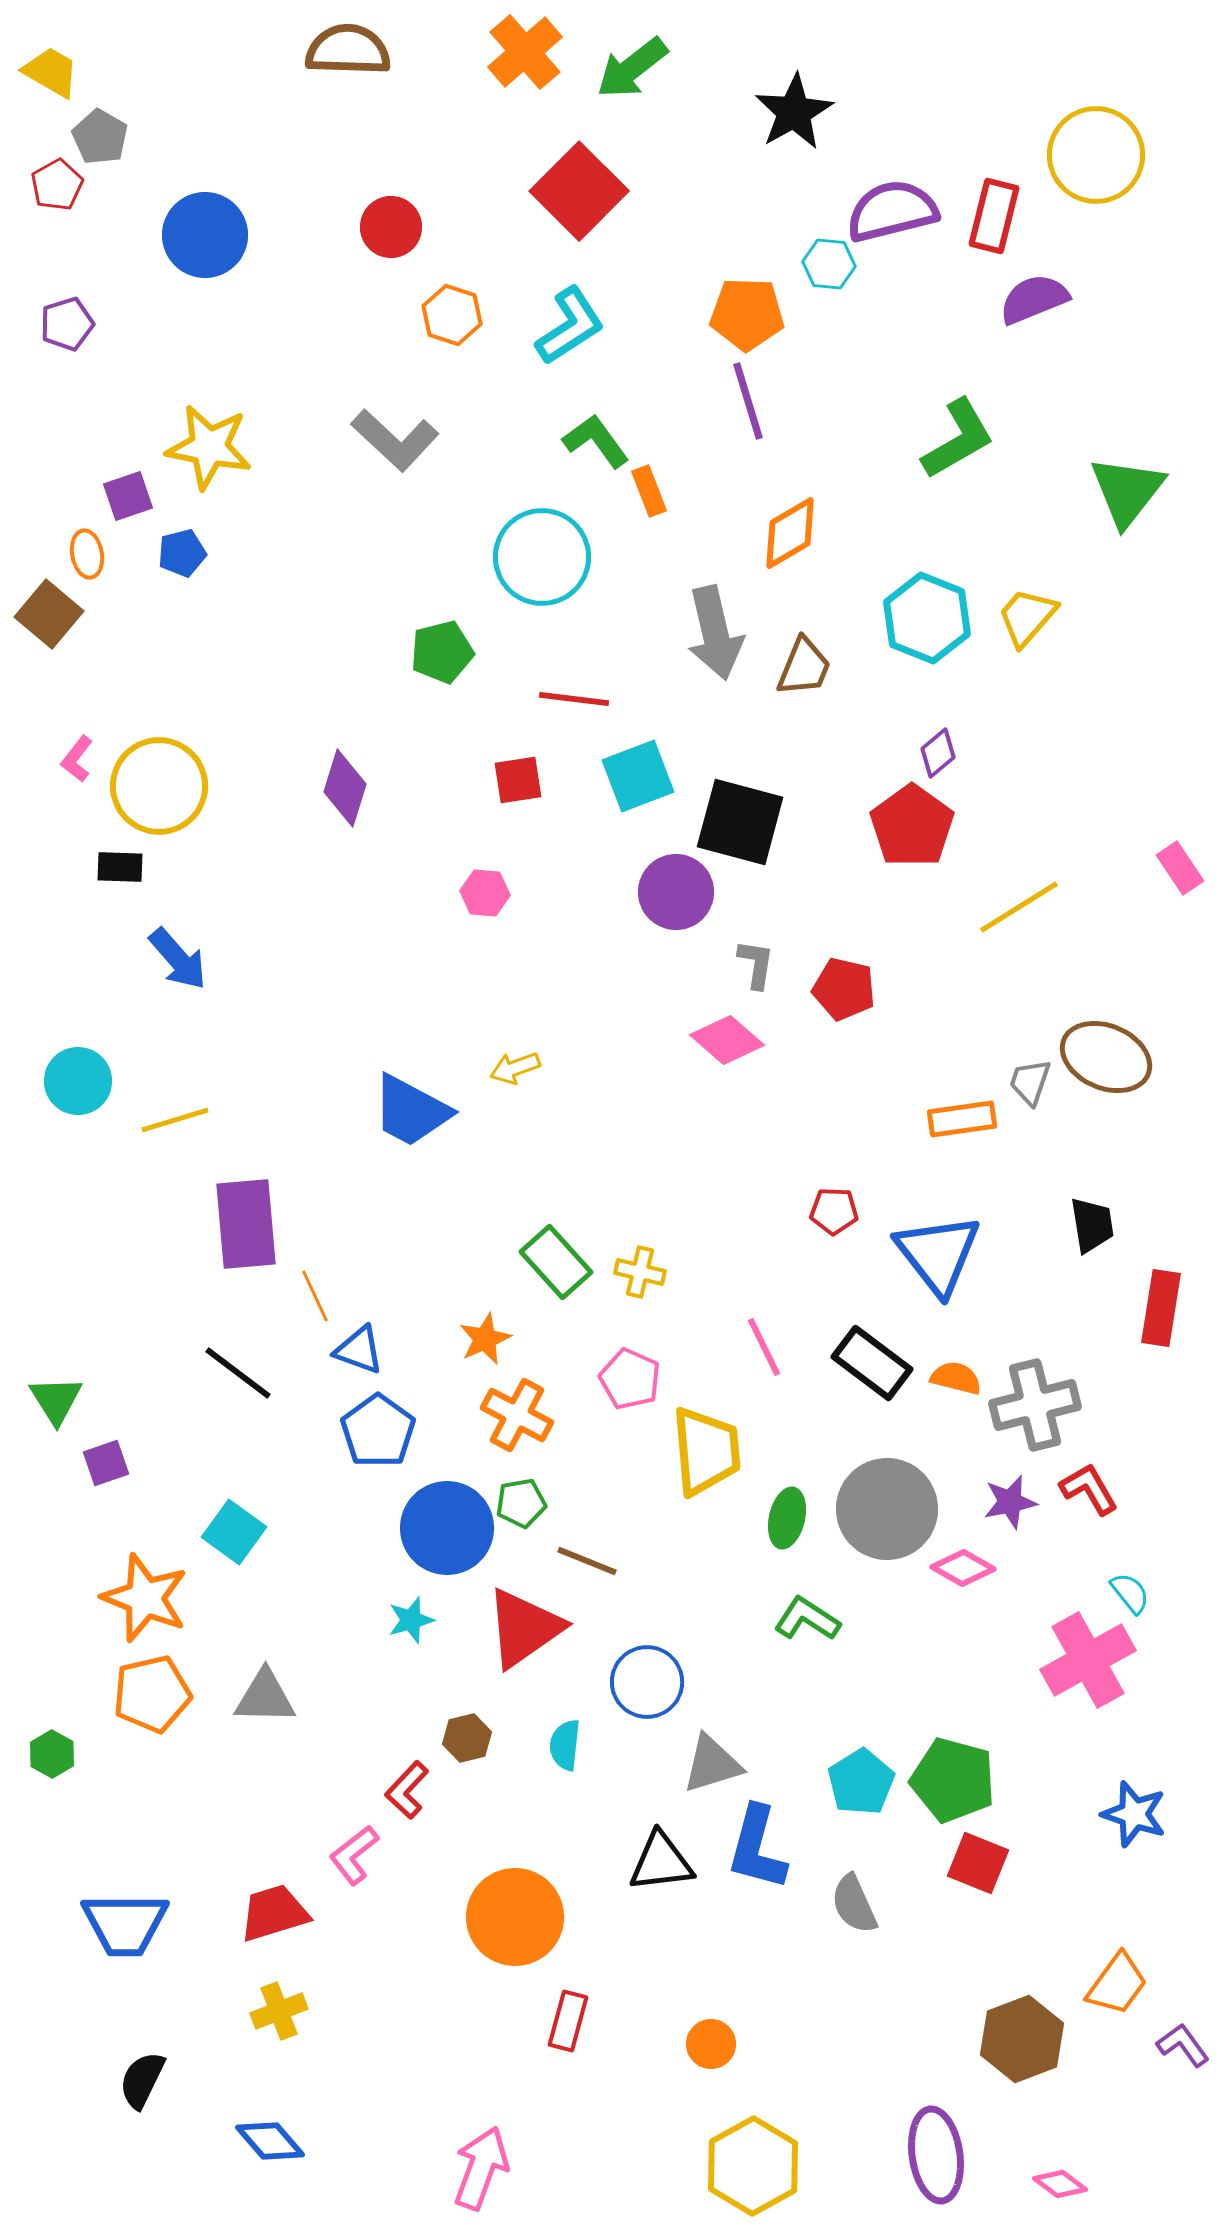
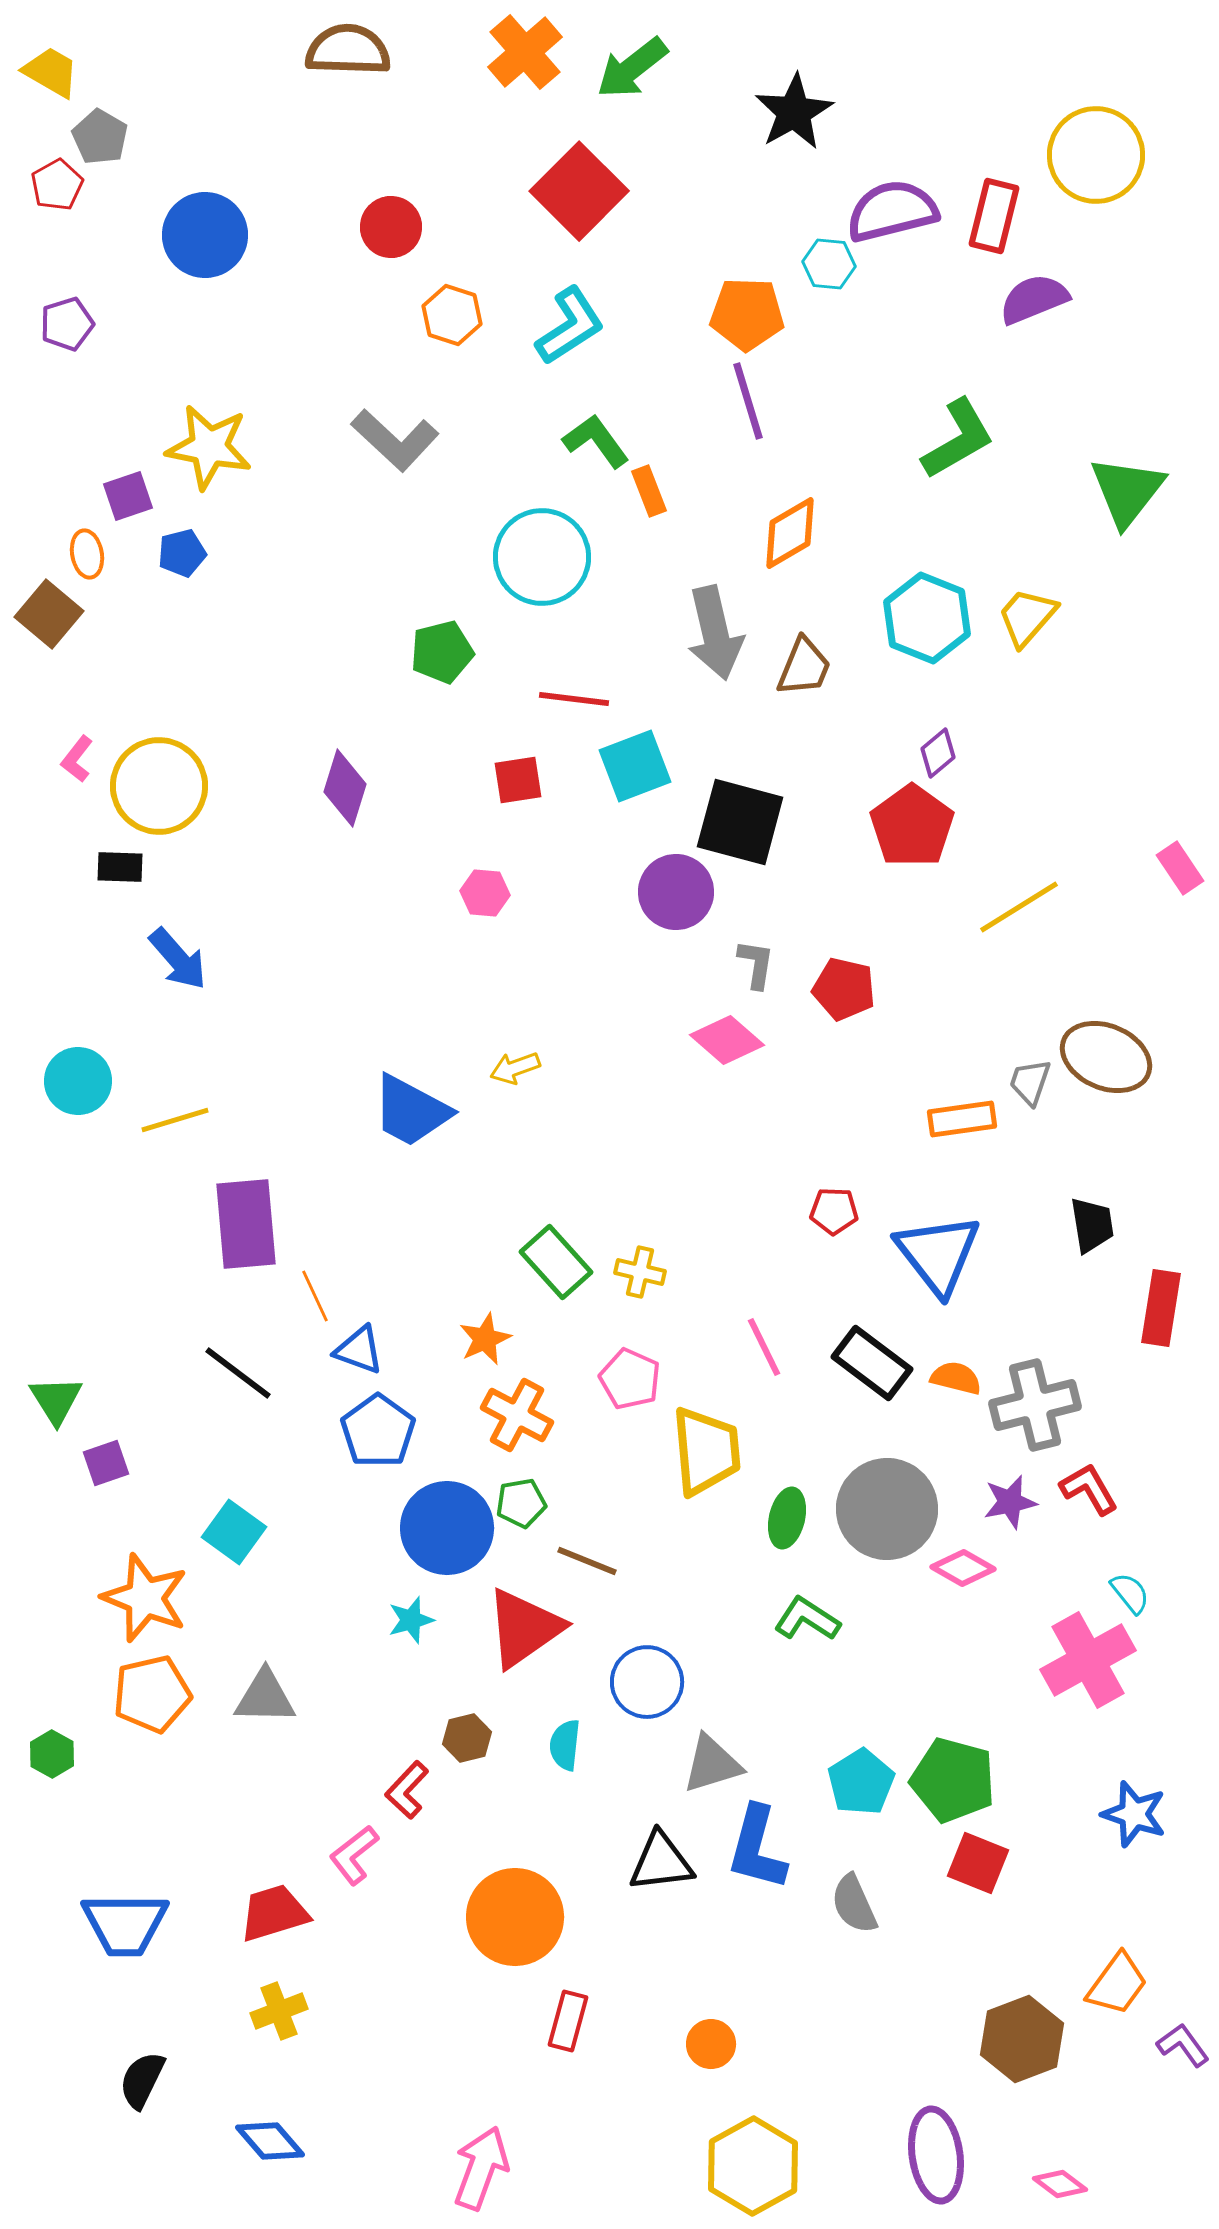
cyan square at (638, 776): moved 3 px left, 10 px up
